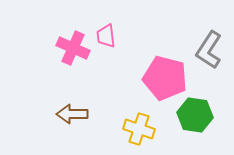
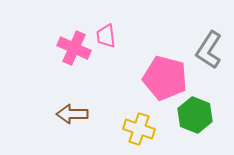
pink cross: moved 1 px right
green hexagon: rotated 12 degrees clockwise
